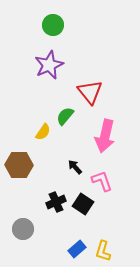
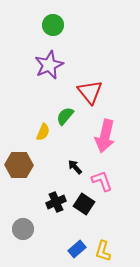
yellow semicircle: rotated 12 degrees counterclockwise
black square: moved 1 px right
